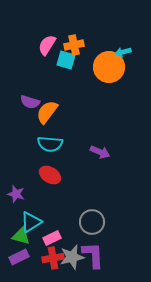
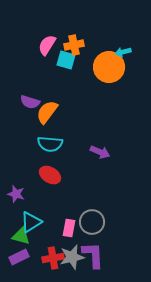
pink rectangle: moved 17 px right, 10 px up; rotated 54 degrees counterclockwise
